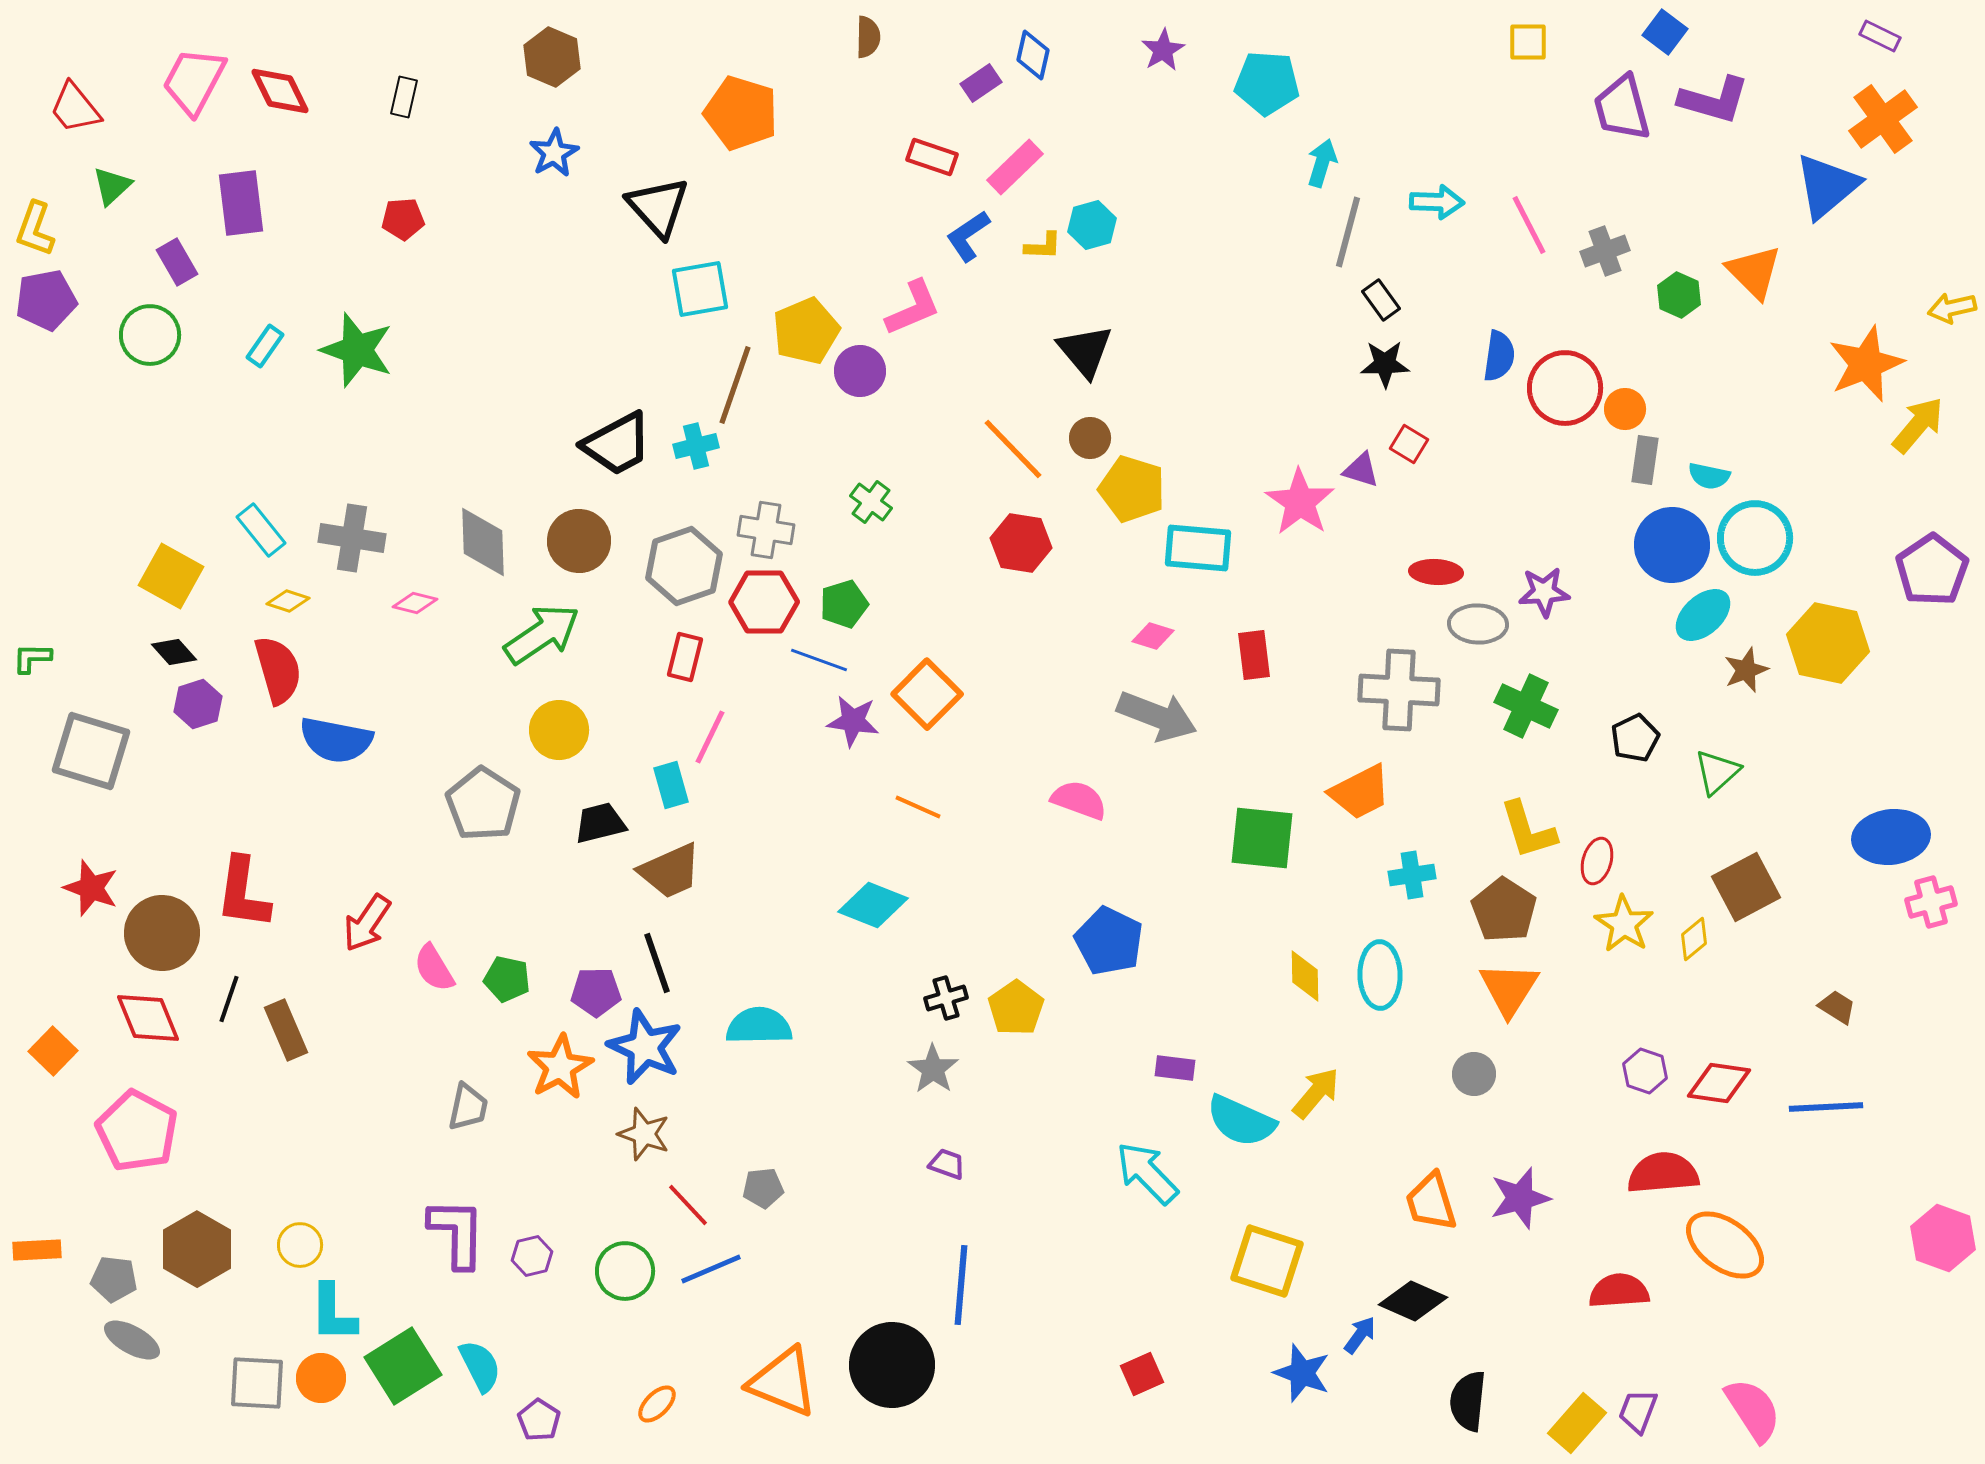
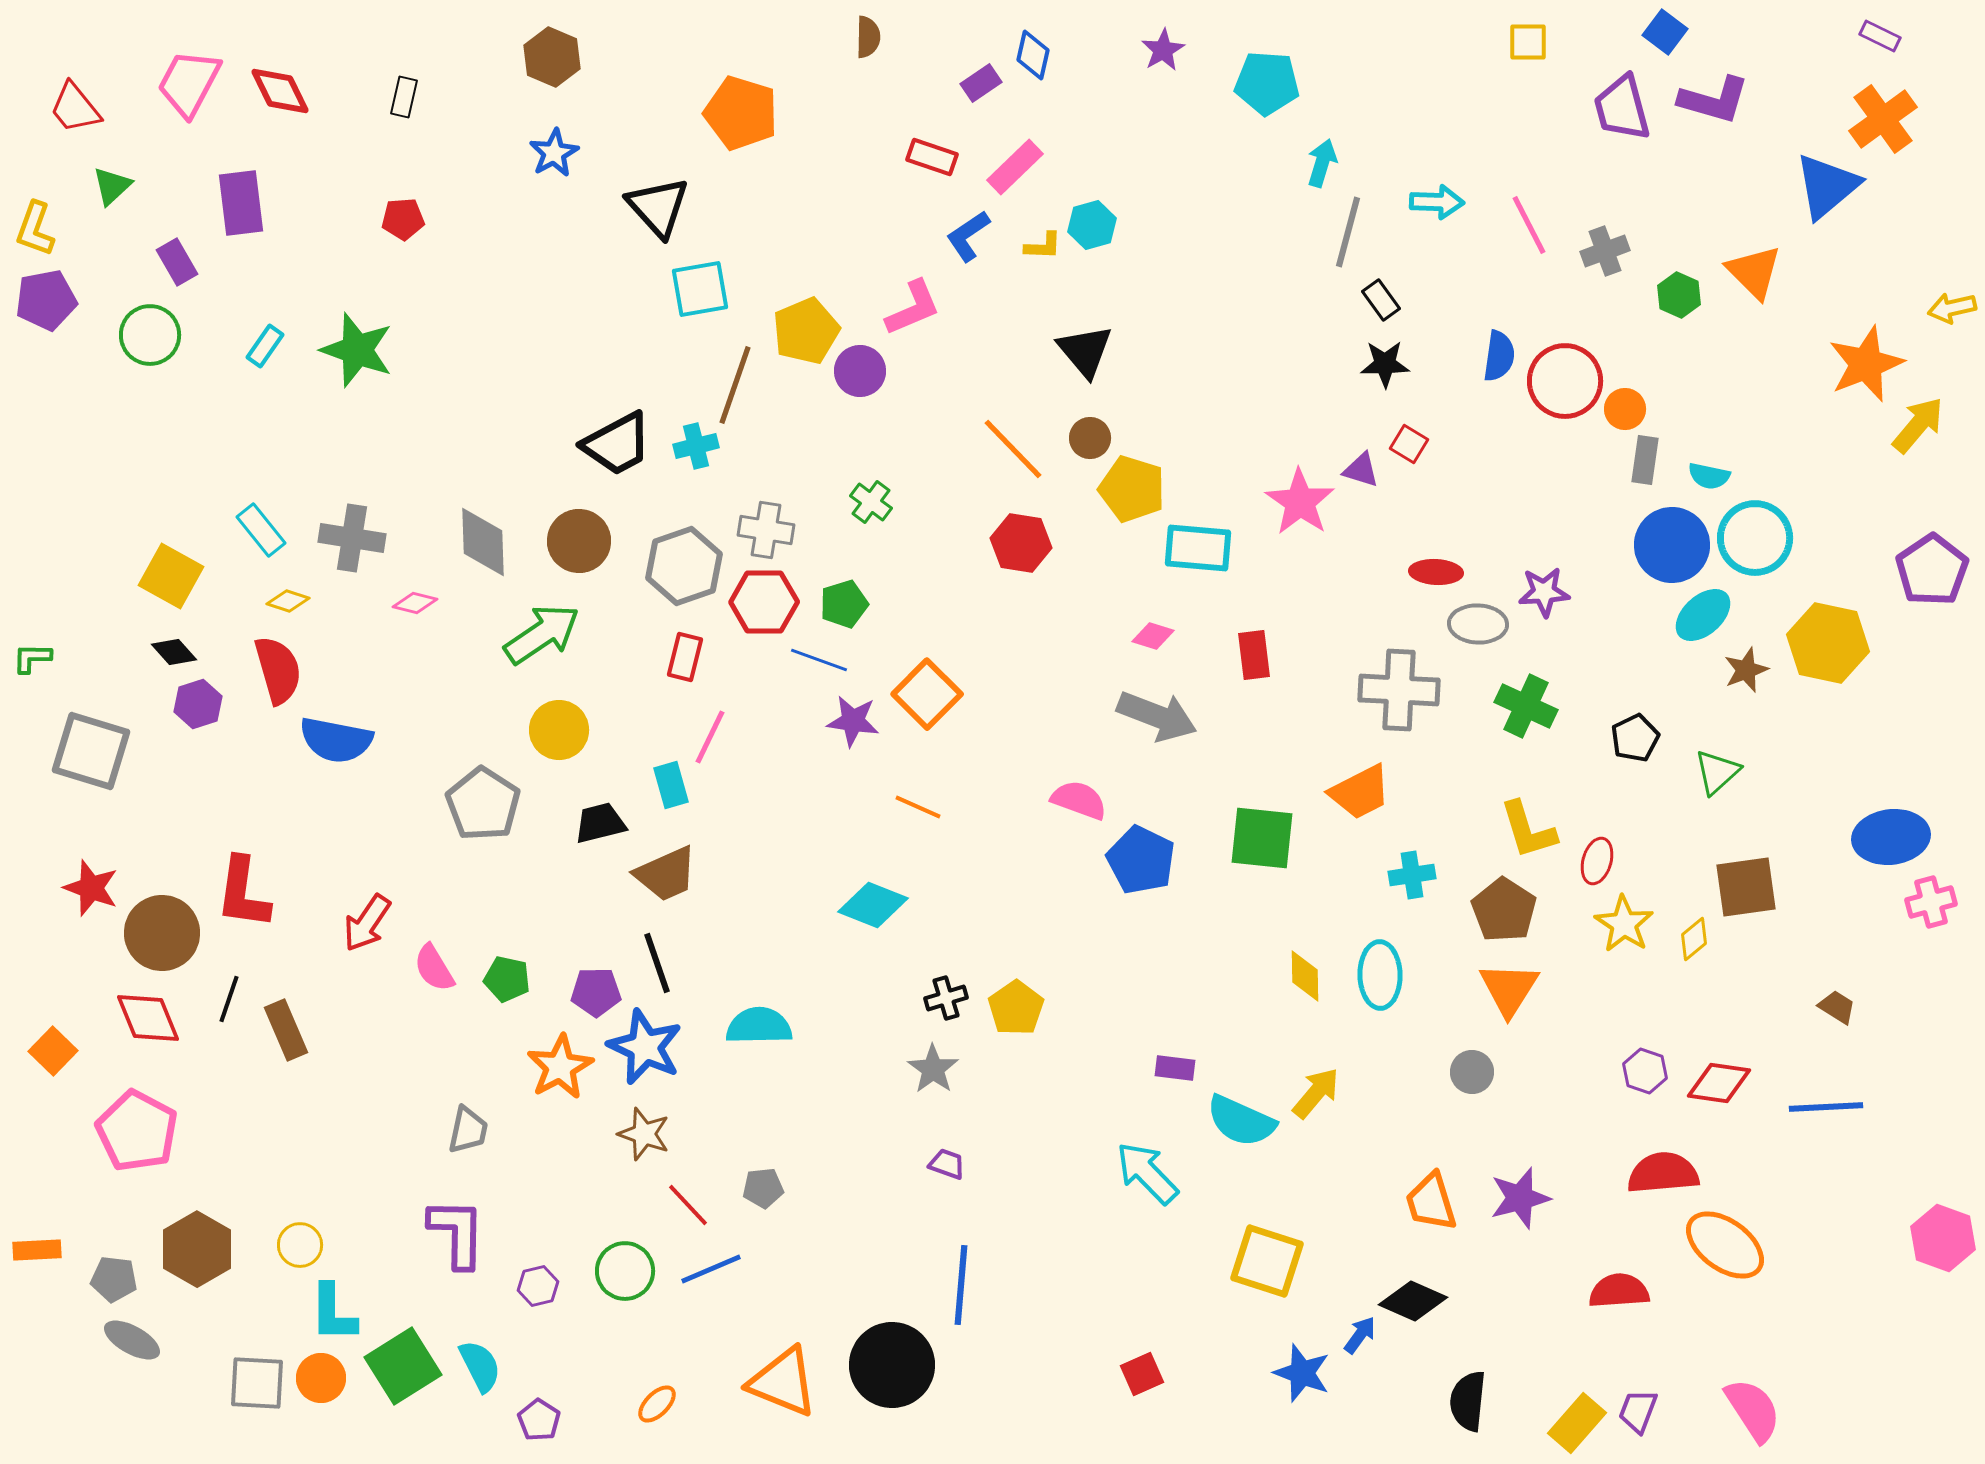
pink trapezoid at (194, 81): moved 5 px left, 2 px down
red circle at (1565, 388): moved 7 px up
brown trapezoid at (670, 871): moved 4 px left, 3 px down
brown square at (1746, 887): rotated 20 degrees clockwise
blue pentagon at (1109, 941): moved 32 px right, 81 px up
gray circle at (1474, 1074): moved 2 px left, 2 px up
gray trapezoid at (468, 1107): moved 23 px down
purple hexagon at (532, 1256): moved 6 px right, 30 px down
